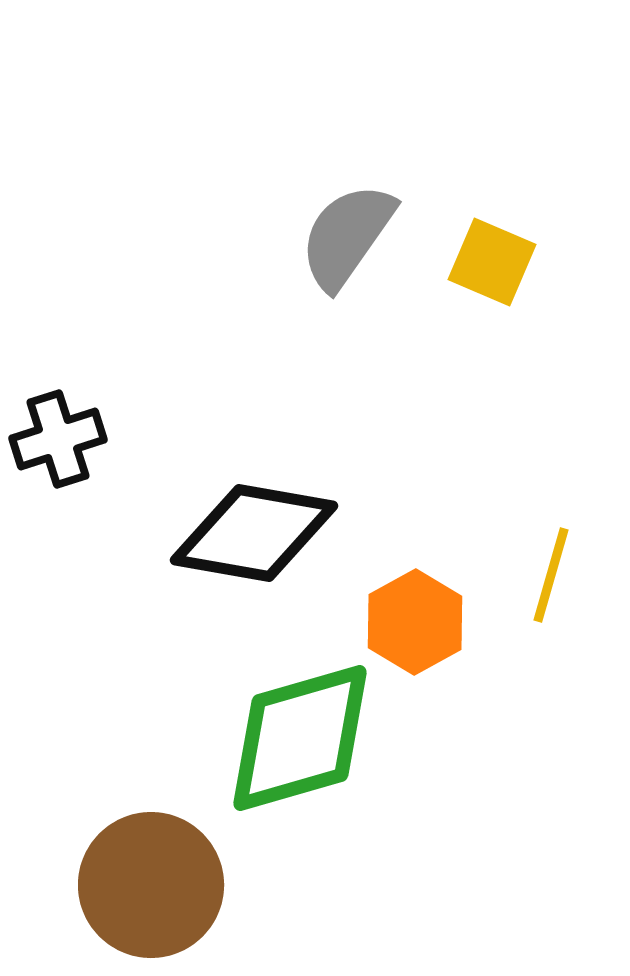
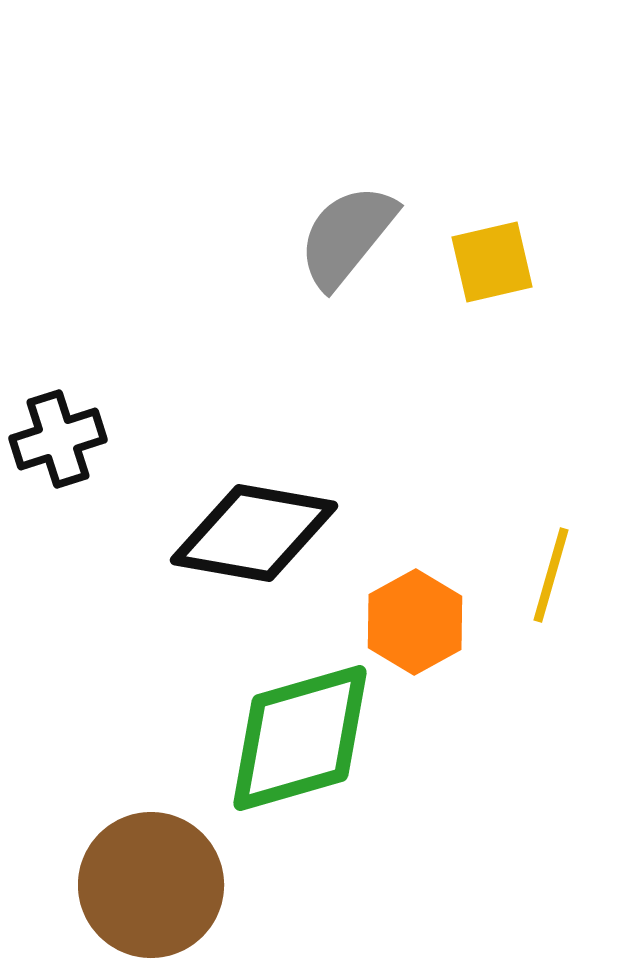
gray semicircle: rotated 4 degrees clockwise
yellow square: rotated 36 degrees counterclockwise
